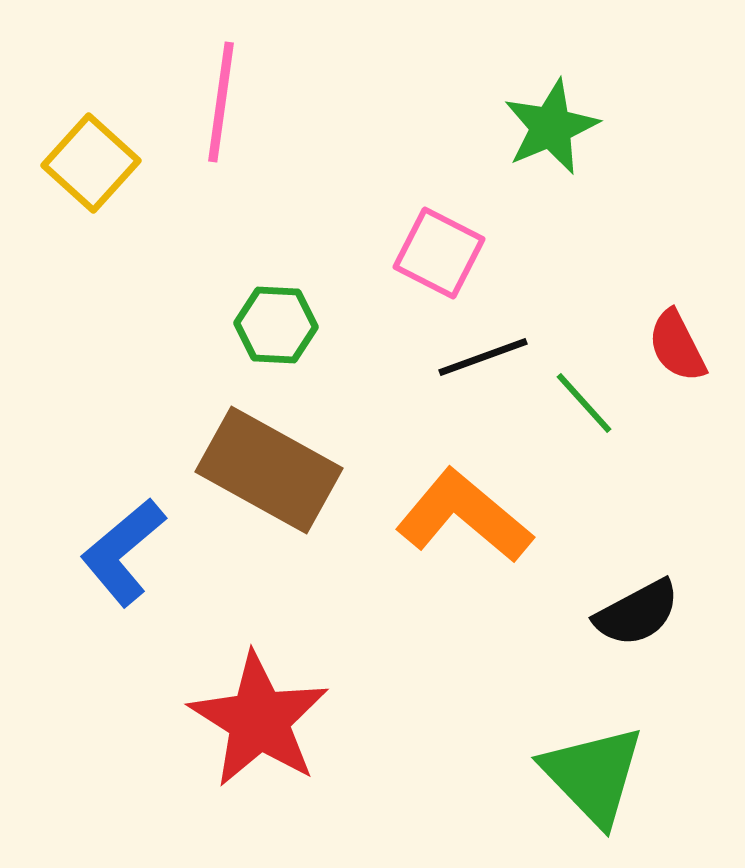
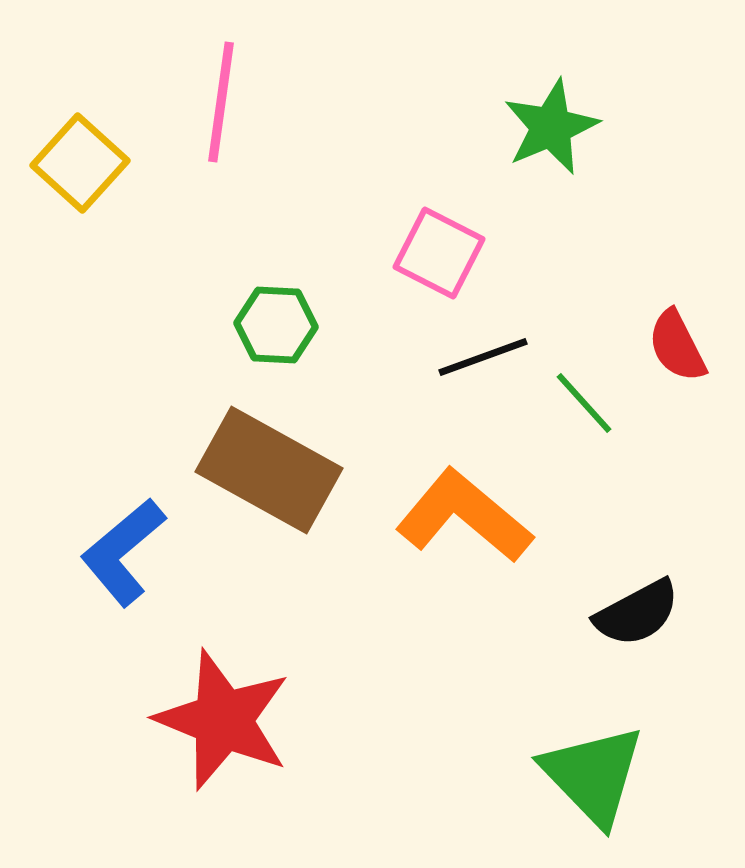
yellow square: moved 11 px left
red star: moved 36 px left; rotated 10 degrees counterclockwise
